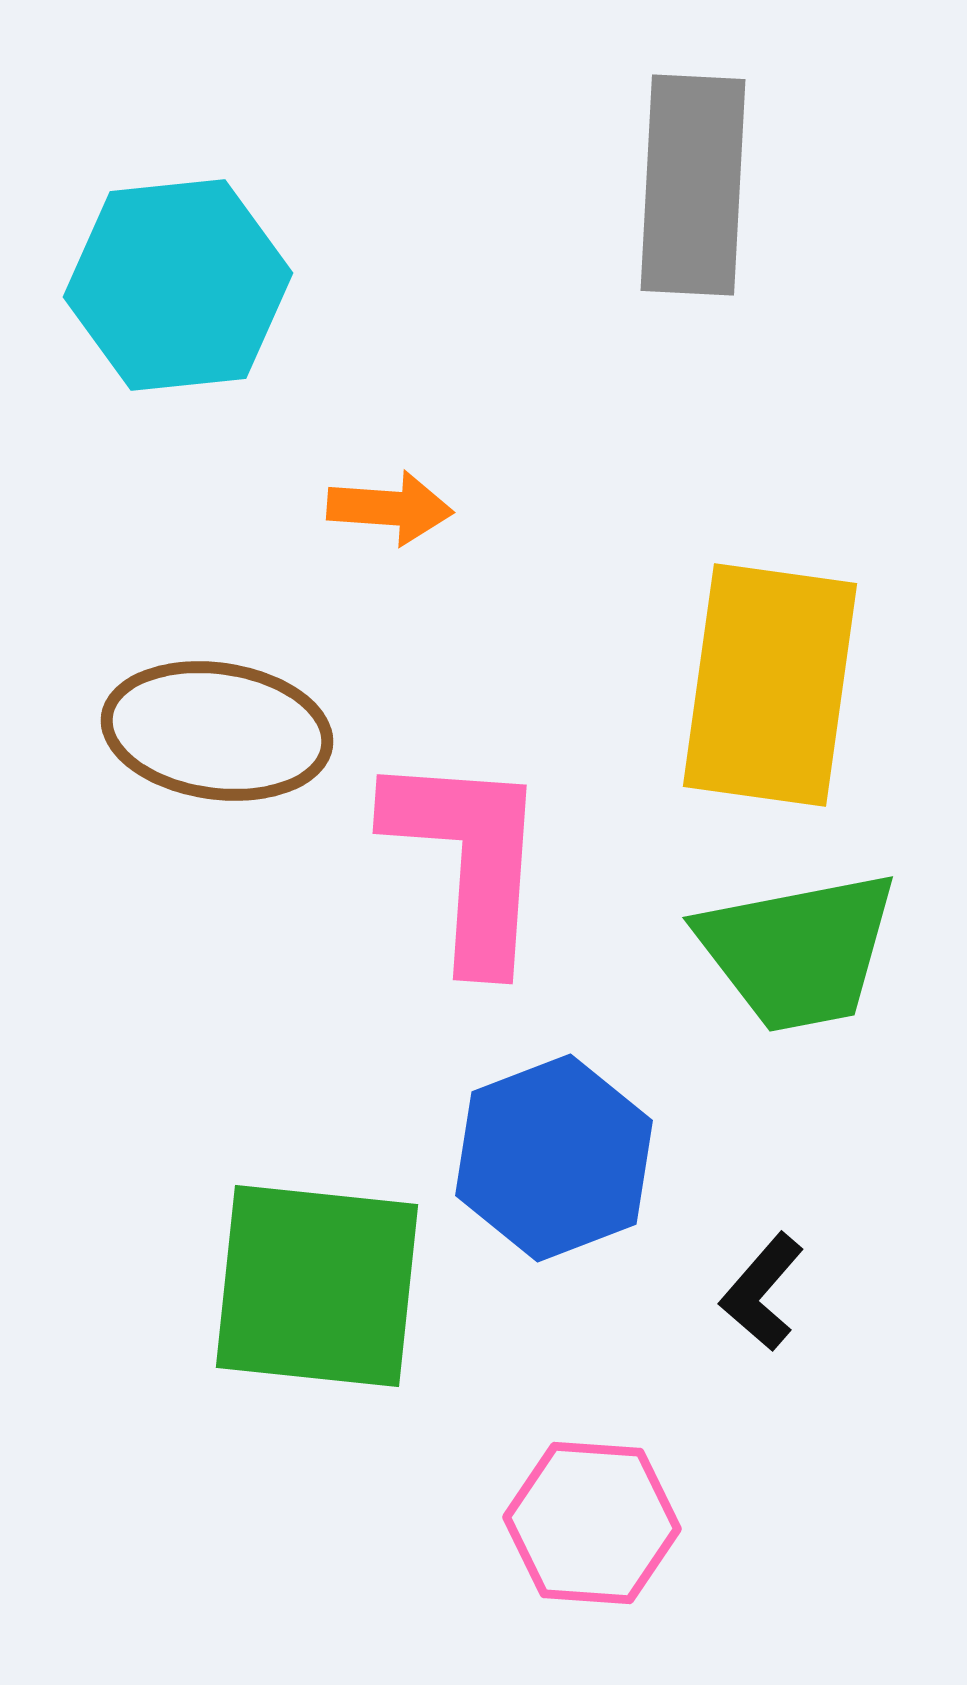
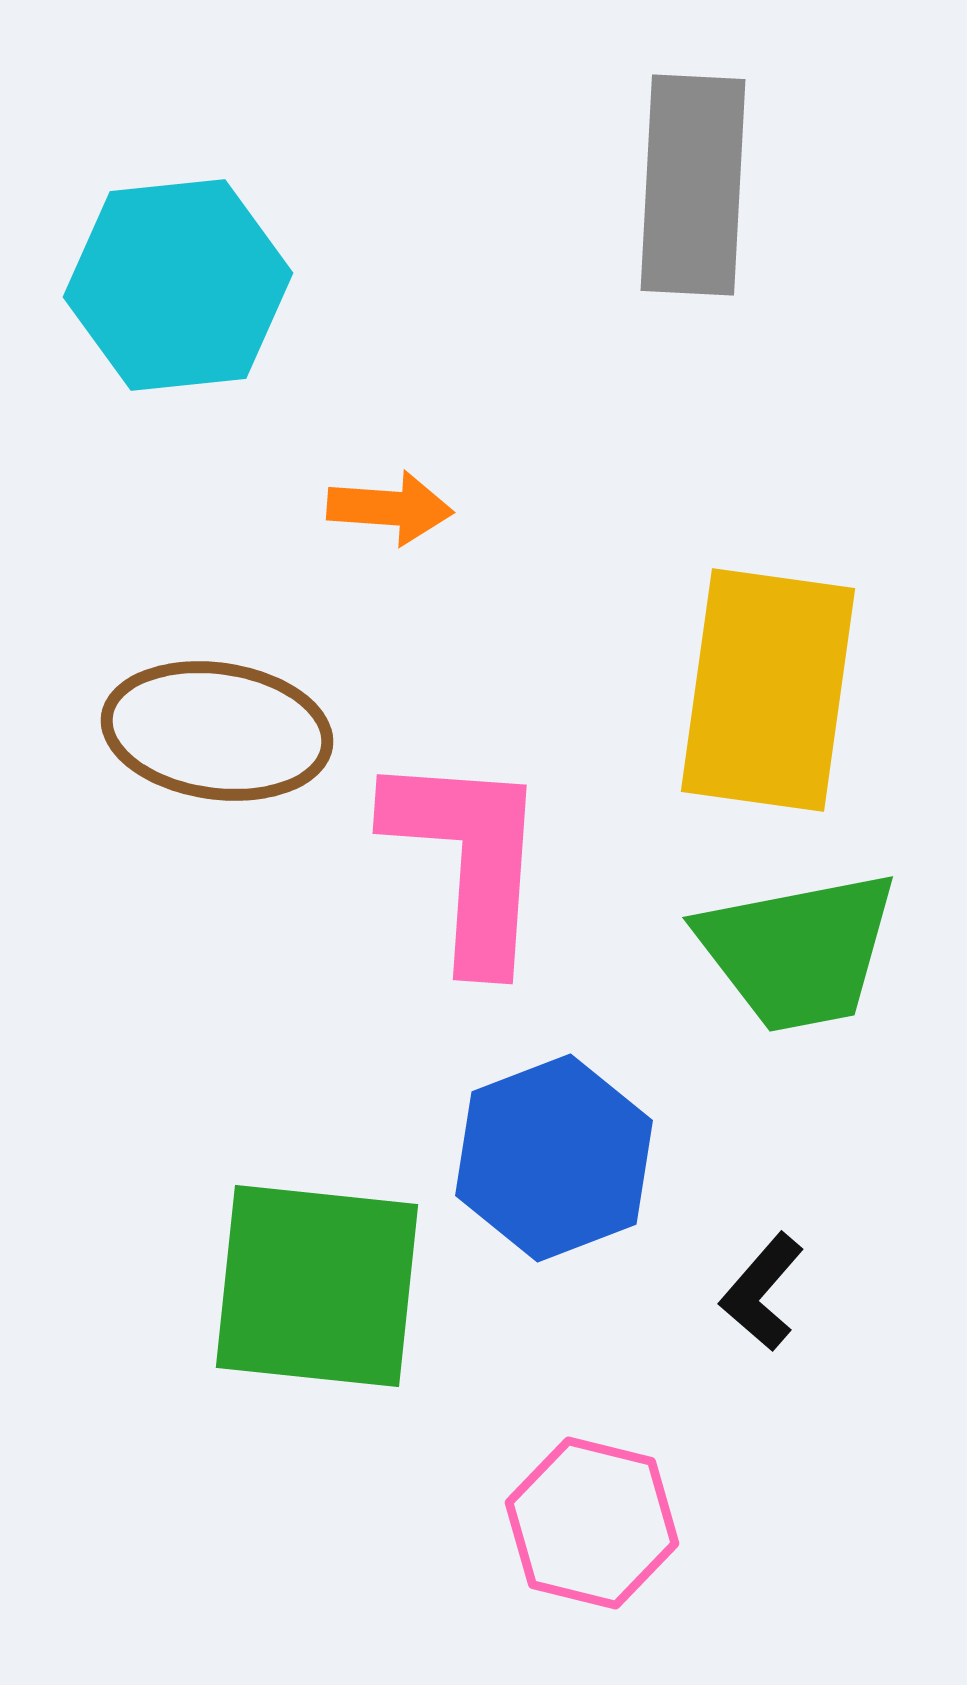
yellow rectangle: moved 2 px left, 5 px down
pink hexagon: rotated 10 degrees clockwise
